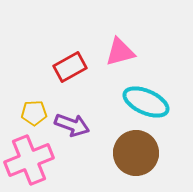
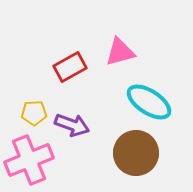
cyan ellipse: moved 3 px right; rotated 9 degrees clockwise
